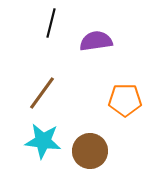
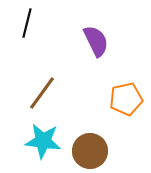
black line: moved 24 px left
purple semicircle: rotated 72 degrees clockwise
orange pentagon: moved 1 px right, 1 px up; rotated 12 degrees counterclockwise
